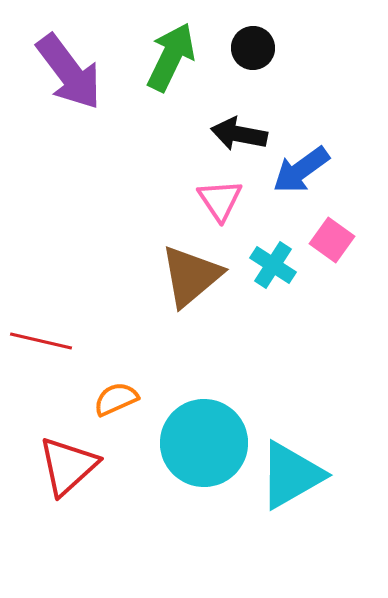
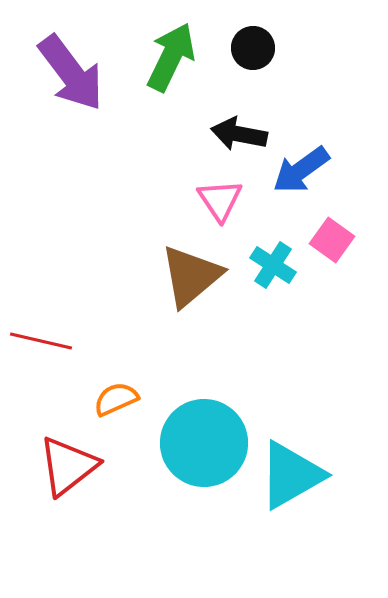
purple arrow: moved 2 px right, 1 px down
red triangle: rotated 4 degrees clockwise
